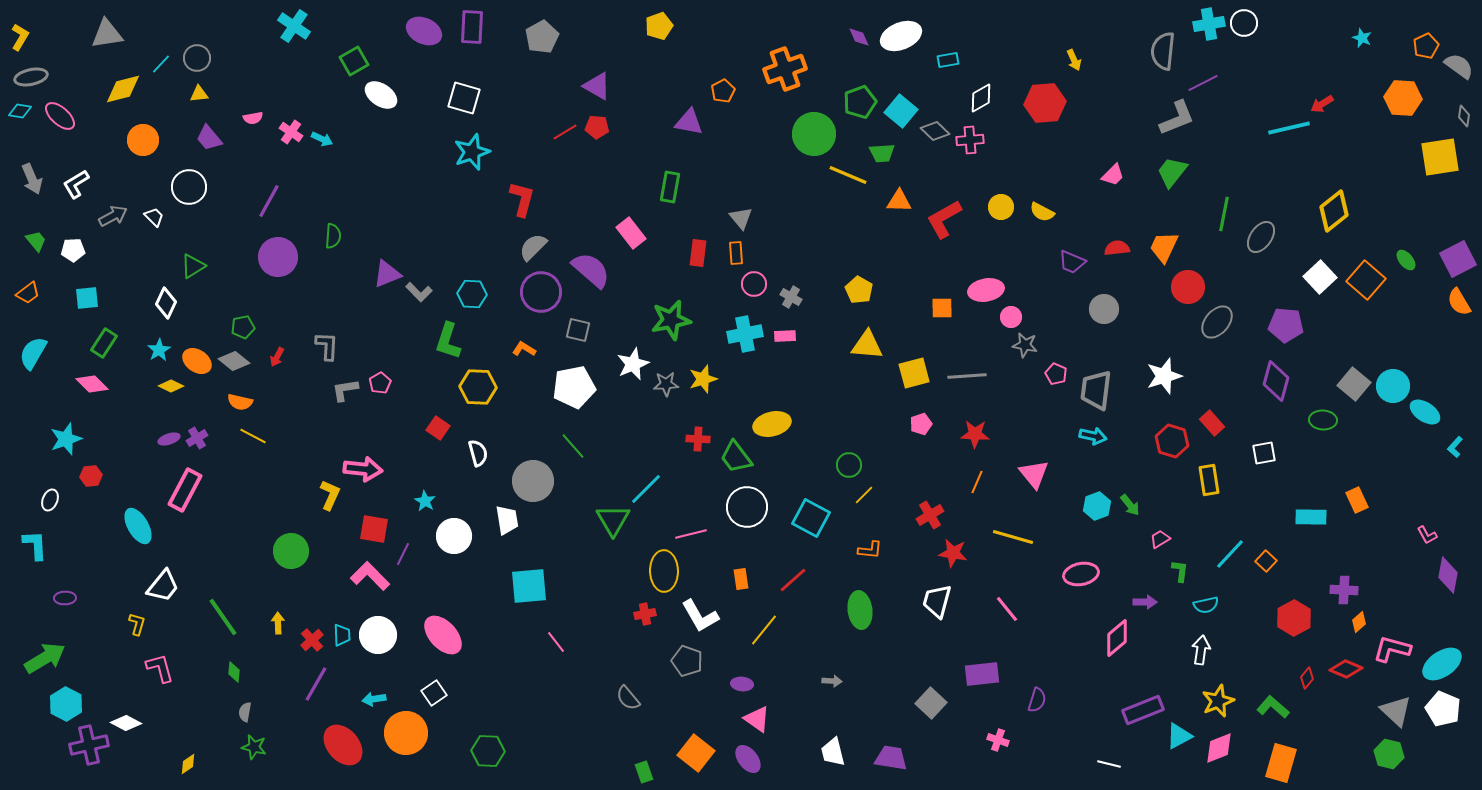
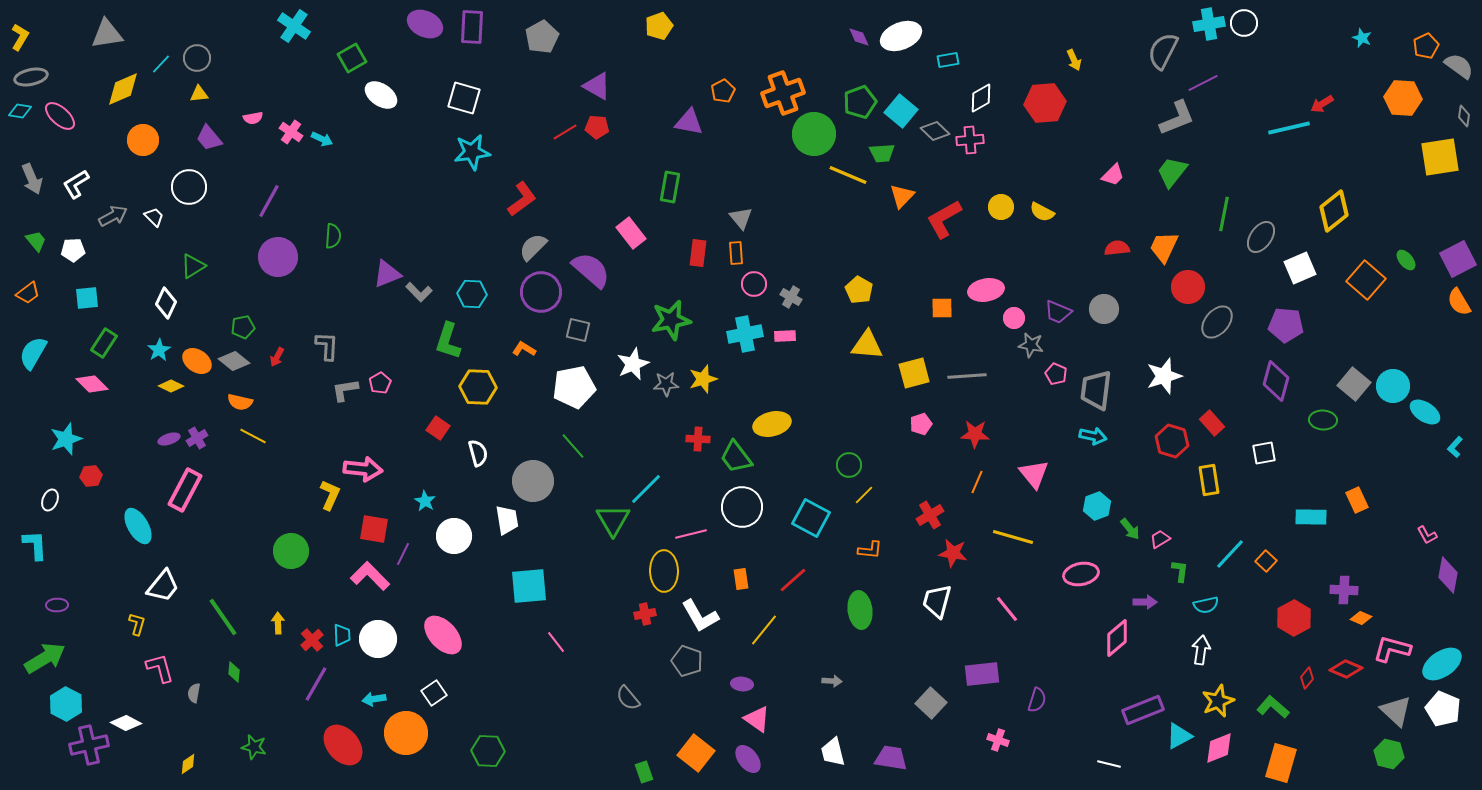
purple ellipse at (424, 31): moved 1 px right, 7 px up
gray semicircle at (1163, 51): rotated 21 degrees clockwise
green square at (354, 61): moved 2 px left, 3 px up
orange cross at (785, 69): moved 2 px left, 24 px down
yellow diamond at (123, 89): rotated 9 degrees counterclockwise
cyan star at (472, 152): rotated 12 degrees clockwise
red L-shape at (522, 199): rotated 39 degrees clockwise
orange triangle at (899, 201): moved 3 px right, 5 px up; rotated 48 degrees counterclockwise
purple trapezoid at (1072, 262): moved 14 px left, 50 px down
white square at (1320, 277): moved 20 px left, 9 px up; rotated 20 degrees clockwise
pink circle at (1011, 317): moved 3 px right, 1 px down
gray star at (1025, 345): moved 6 px right
green arrow at (1130, 505): moved 24 px down
white circle at (747, 507): moved 5 px left
purple ellipse at (65, 598): moved 8 px left, 7 px down
orange diamond at (1359, 622): moved 2 px right, 4 px up; rotated 65 degrees clockwise
white circle at (378, 635): moved 4 px down
gray semicircle at (245, 712): moved 51 px left, 19 px up
